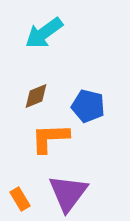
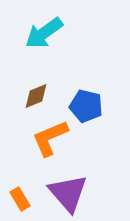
blue pentagon: moved 2 px left
orange L-shape: rotated 21 degrees counterclockwise
purple triangle: rotated 18 degrees counterclockwise
